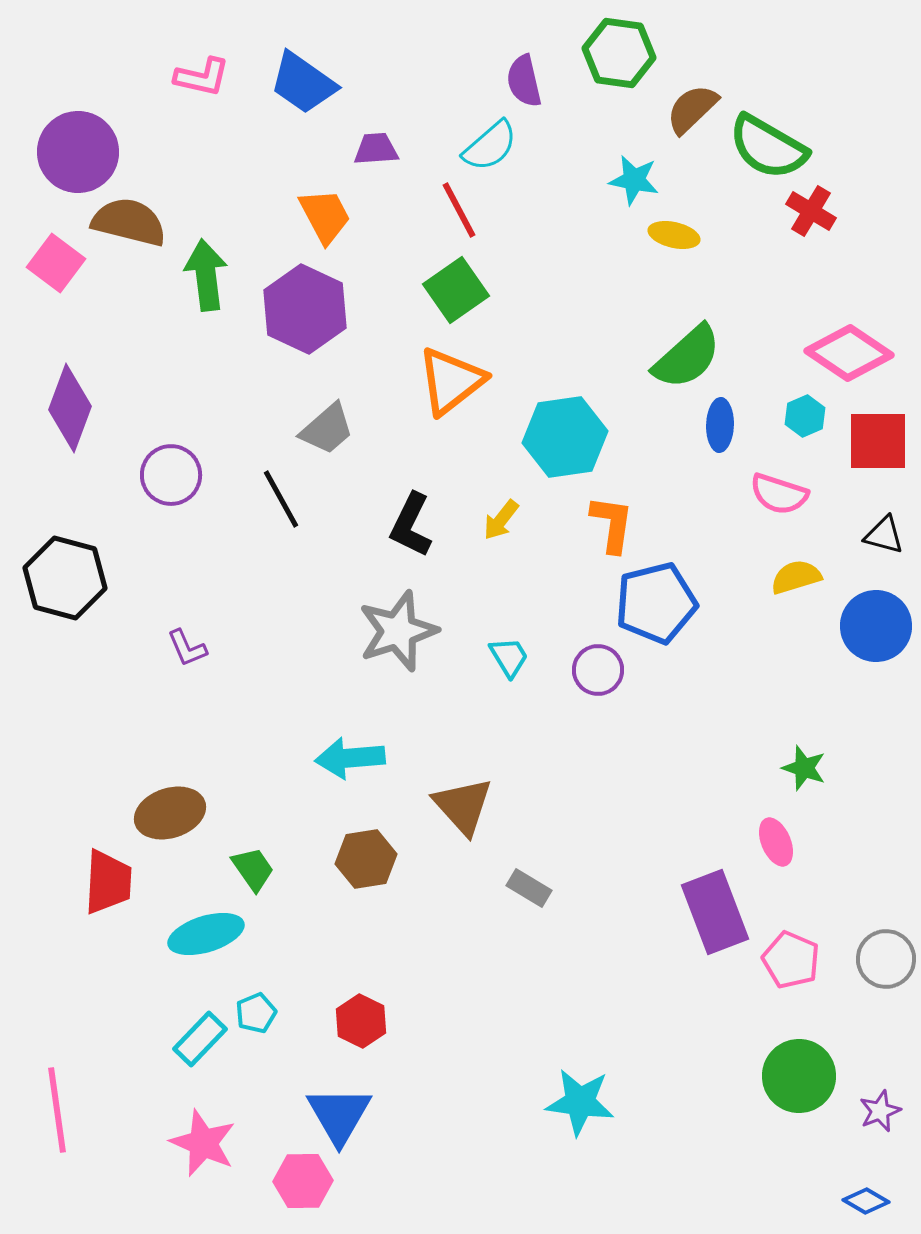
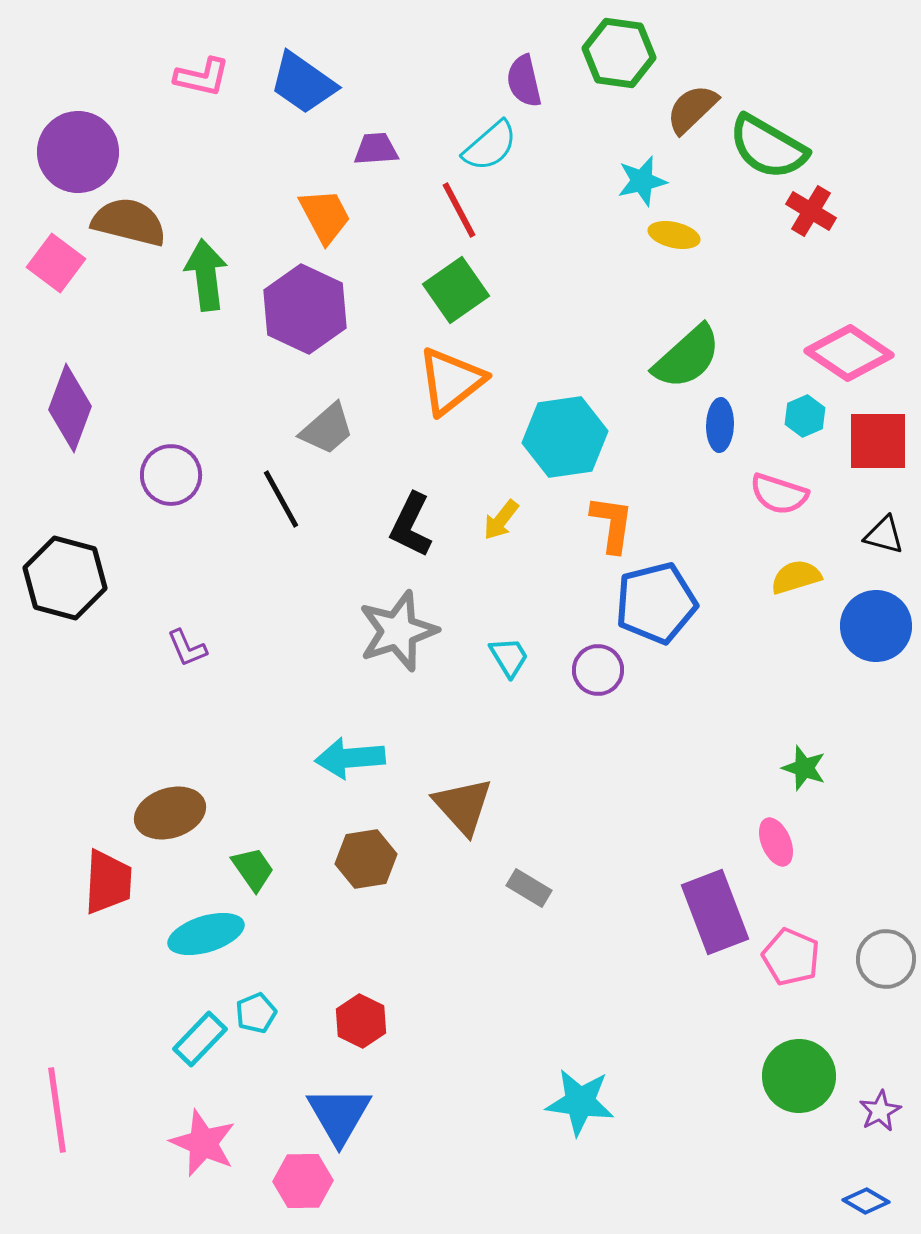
cyan star at (634, 180): moved 8 px right, 1 px down; rotated 24 degrees counterclockwise
pink pentagon at (791, 960): moved 3 px up
purple star at (880, 1111): rotated 6 degrees counterclockwise
